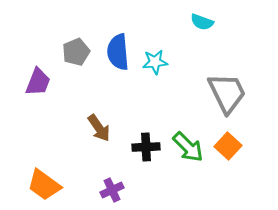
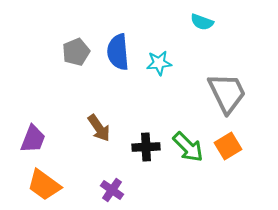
cyan star: moved 4 px right, 1 px down
purple trapezoid: moved 5 px left, 57 px down
orange square: rotated 16 degrees clockwise
purple cross: rotated 30 degrees counterclockwise
